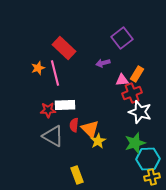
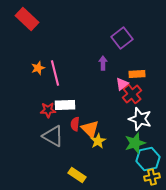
red rectangle: moved 37 px left, 29 px up
purple arrow: rotated 104 degrees clockwise
orange rectangle: rotated 56 degrees clockwise
pink triangle: moved 4 px down; rotated 32 degrees counterclockwise
red cross: moved 1 px down; rotated 18 degrees counterclockwise
white star: moved 7 px down
red semicircle: moved 1 px right, 1 px up
cyan hexagon: rotated 10 degrees counterclockwise
yellow rectangle: rotated 36 degrees counterclockwise
